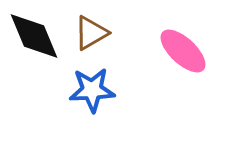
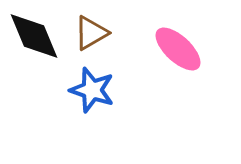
pink ellipse: moved 5 px left, 2 px up
blue star: rotated 21 degrees clockwise
